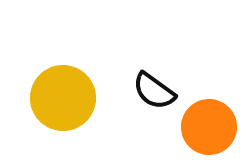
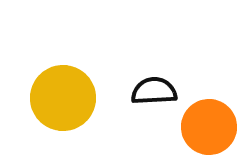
black semicircle: rotated 141 degrees clockwise
